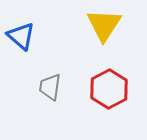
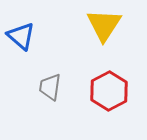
red hexagon: moved 2 px down
